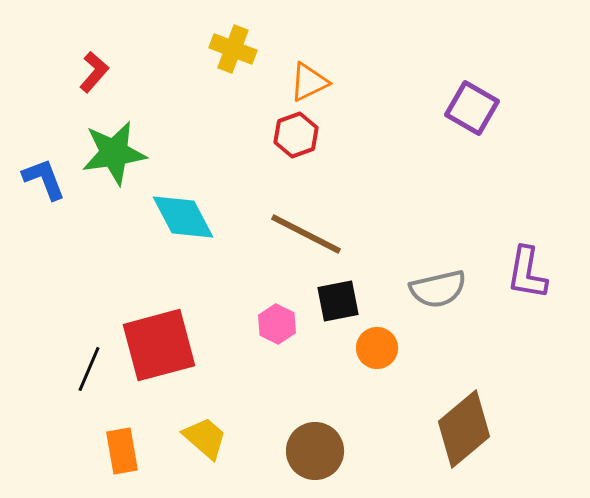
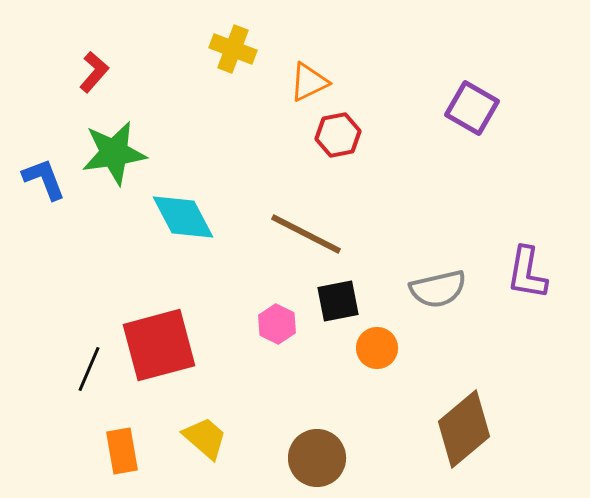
red hexagon: moved 42 px right; rotated 9 degrees clockwise
brown circle: moved 2 px right, 7 px down
